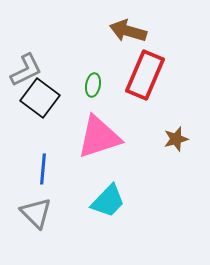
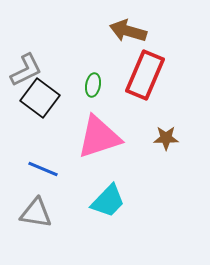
brown star: moved 10 px left, 1 px up; rotated 15 degrees clockwise
blue line: rotated 72 degrees counterclockwise
gray triangle: rotated 36 degrees counterclockwise
